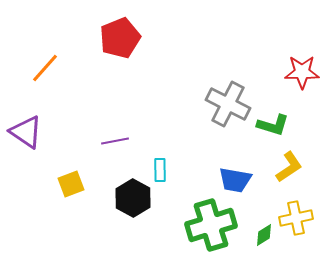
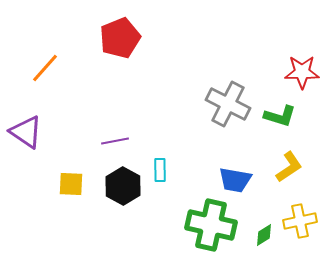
green L-shape: moved 7 px right, 9 px up
yellow square: rotated 24 degrees clockwise
black hexagon: moved 10 px left, 12 px up
yellow cross: moved 4 px right, 3 px down
green cross: rotated 30 degrees clockwise
